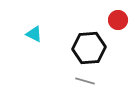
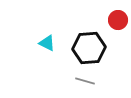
cyan triangle: moved 13 px right, 9 px down
